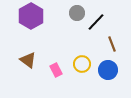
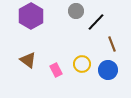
gray circle: moved 1 px left, 2 px up
